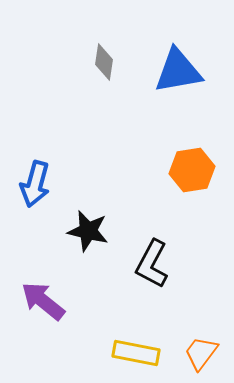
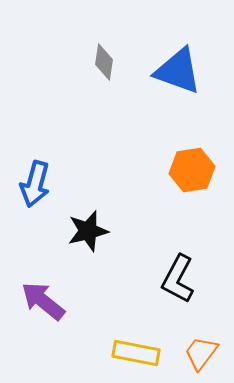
blue triangle: rotated 30 degrees clockwise
black star: rotated 27 degrees counterclockwise
black L-shape: moved 26 px right, 15 px down
